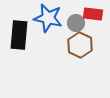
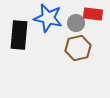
brown hexagon: moved 2 px left, 3 px down; rotated 20 degrees clockwise
